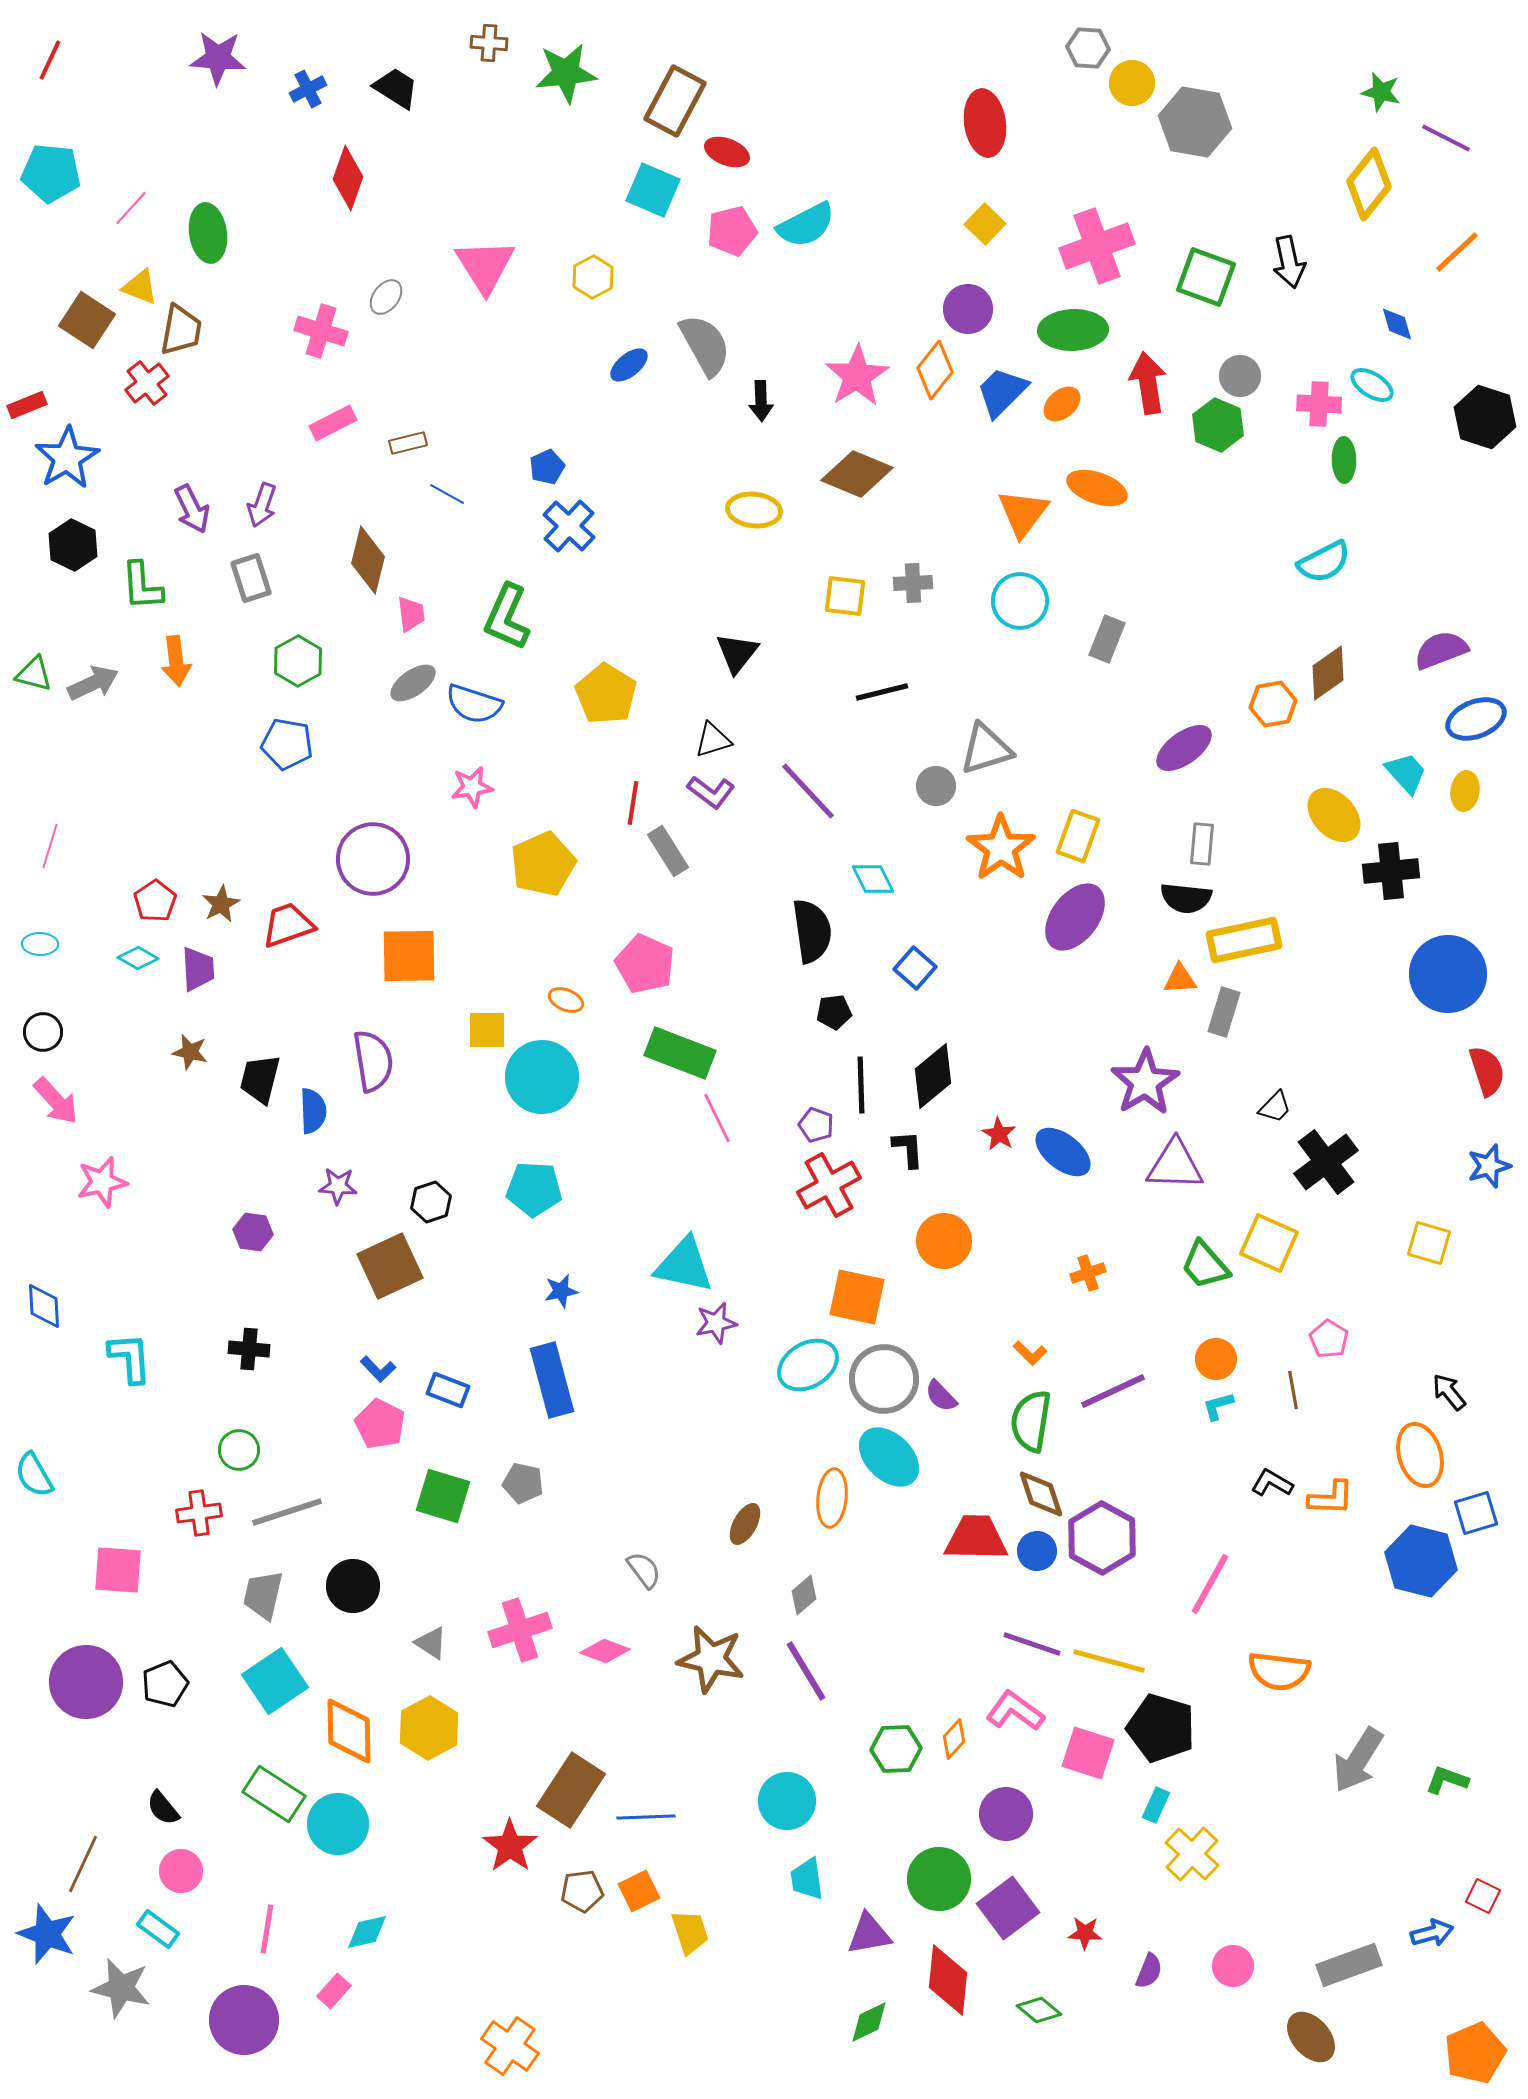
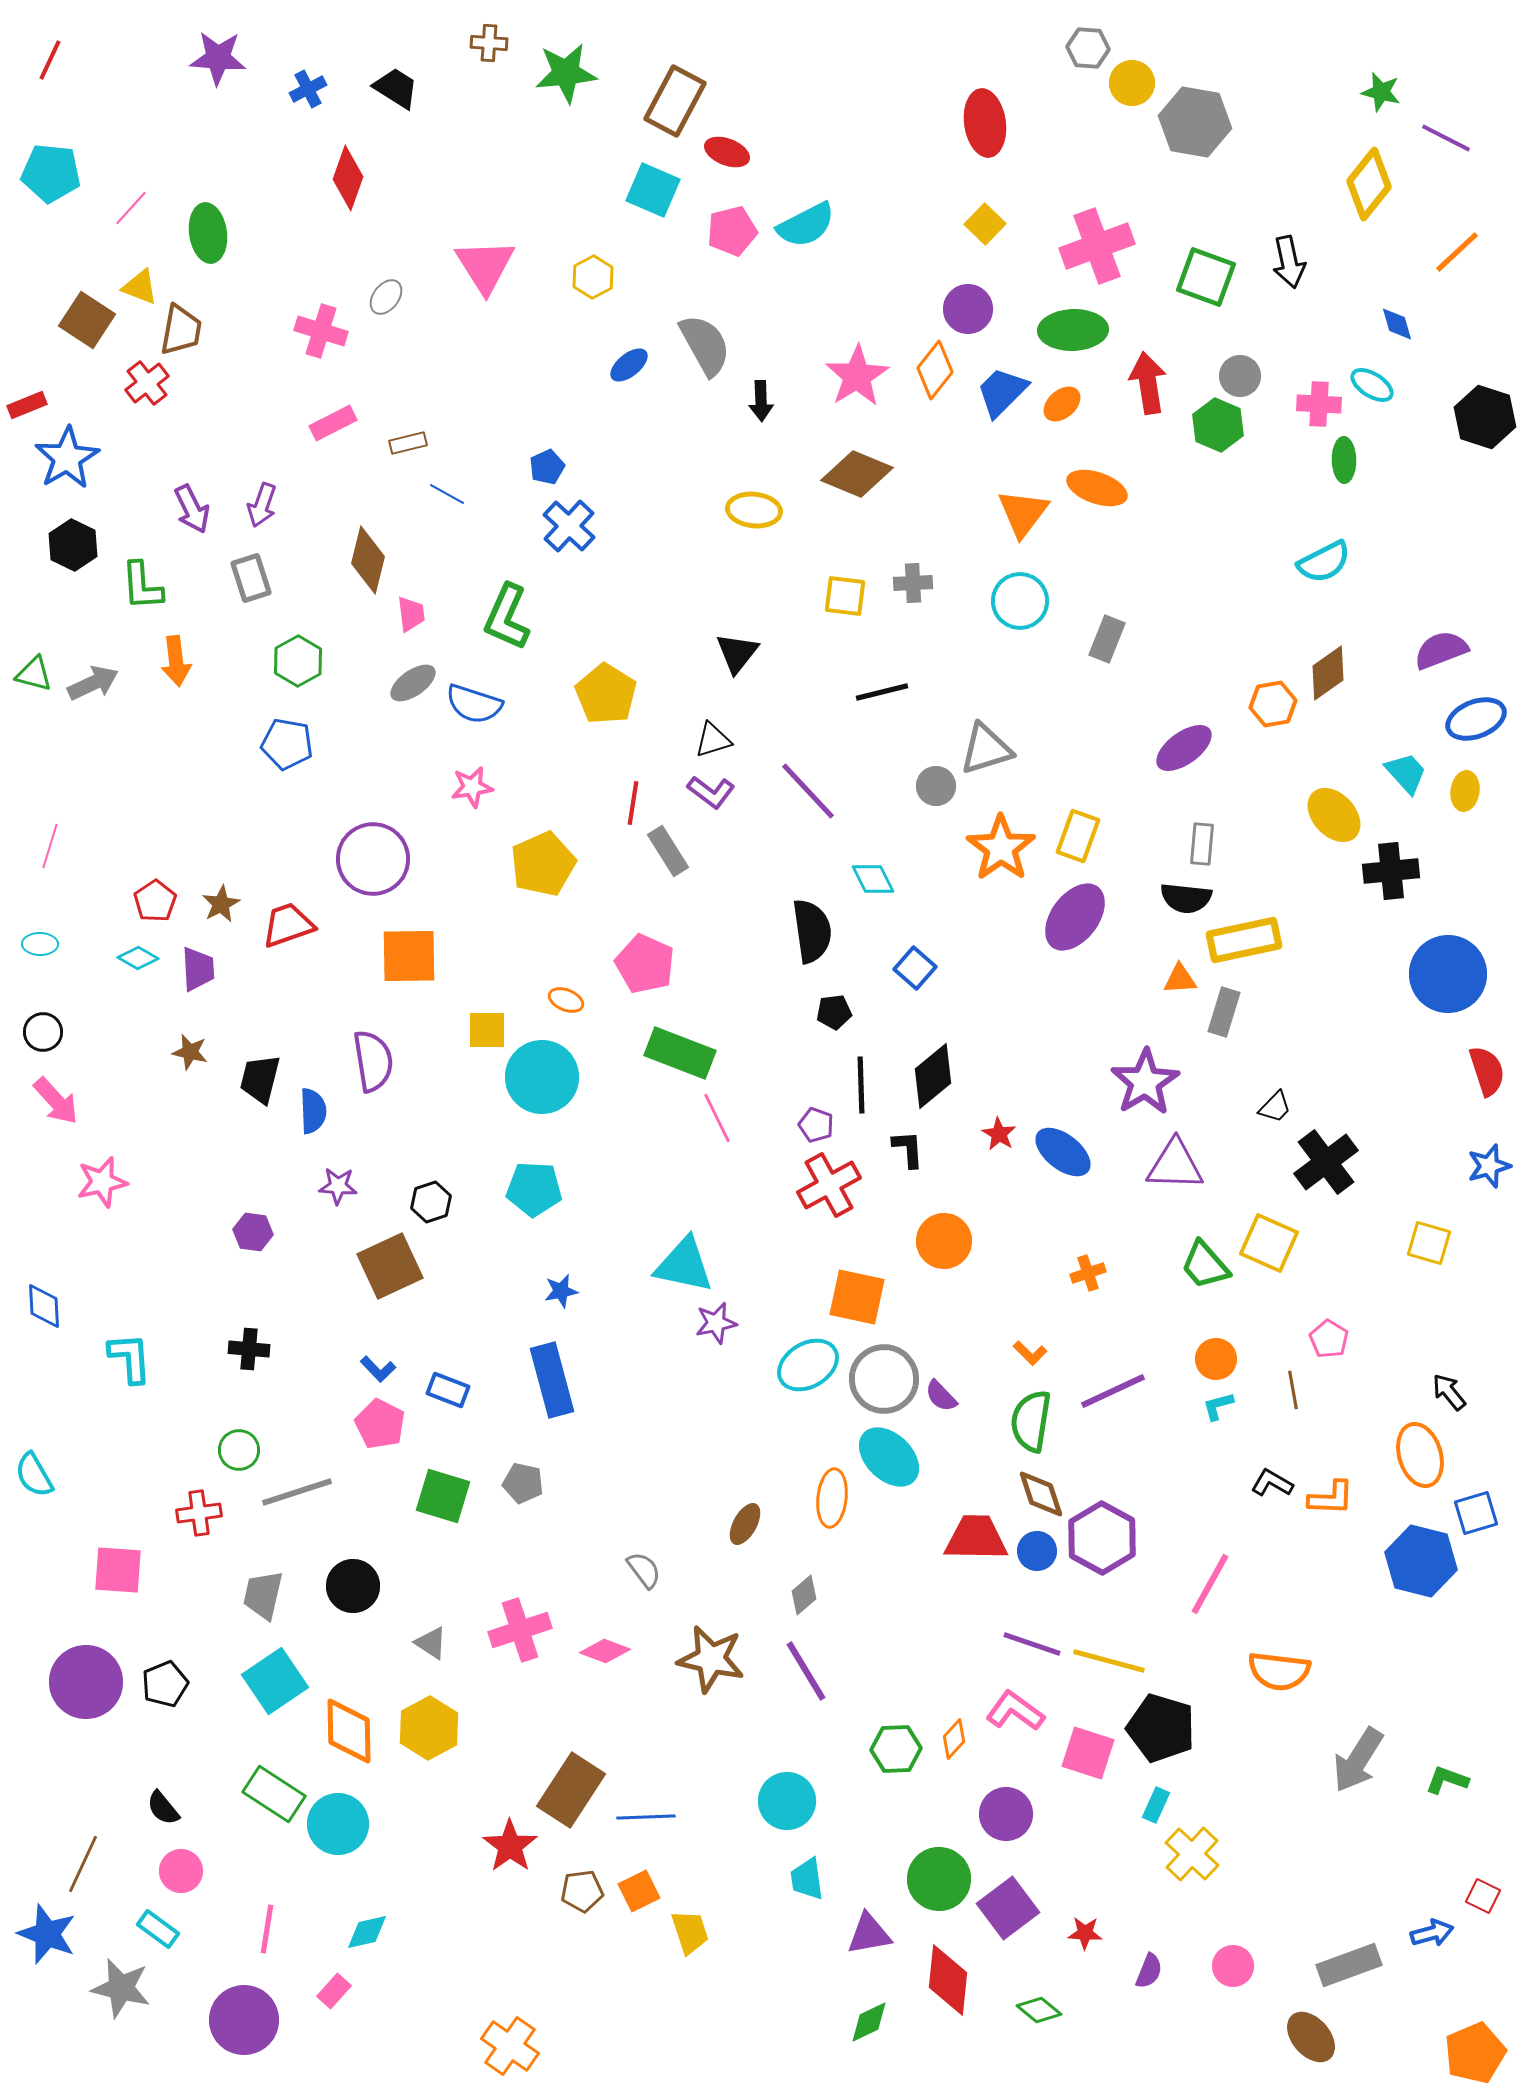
gray line at (287, 1512): moved 10 px right, 20 px up
